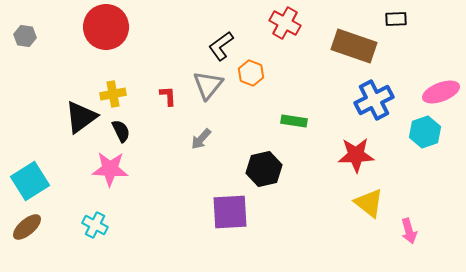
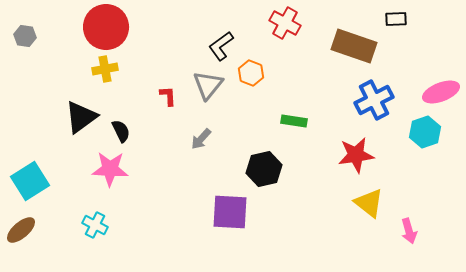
yellow cross: moved 8 px left, 25 px up
red star: rotated 6 degrees counterclockwise
purple square: rotated 6 degrees clockwise
brown ellipse: moved 6 px left, 3 px down
